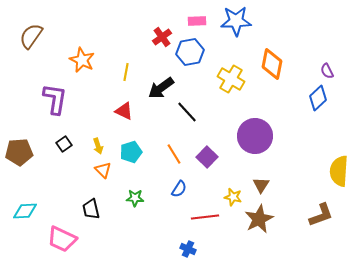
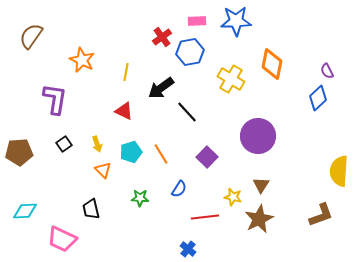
purple circle: moved 3 px right
yellow arrow: moved 1 px left, 2 px up
orange line: moved 13 px left
green star: moved 5 px right
blue cross: rotated 14 degrees clockwise
